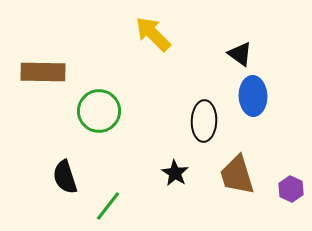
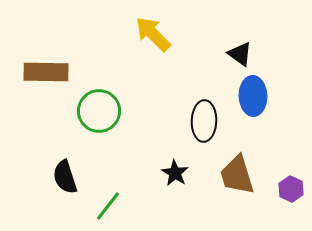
brown rectangle: moved 3 px right
